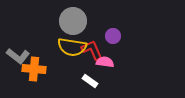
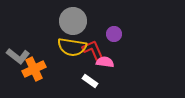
purple circle: moved 1 px right, 2 px up
red L-shape: moved 1 px right
orange cross: rotated 30 degrees counterclockwise
